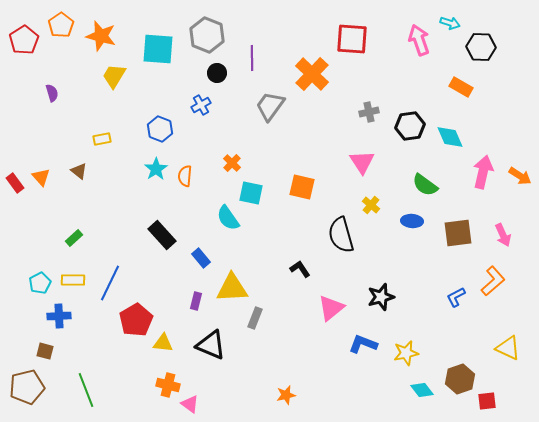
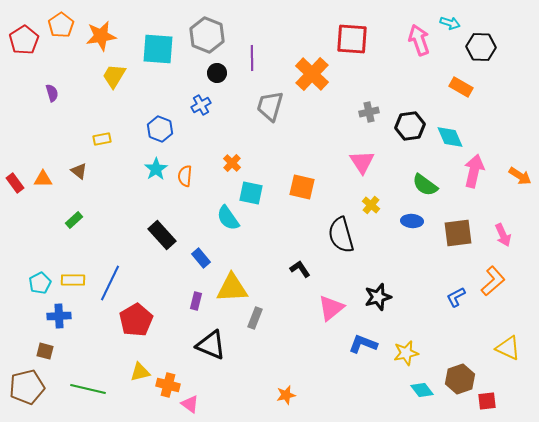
orange star at (101, 36): rotated 24 degrees counterclockwise
gray trapezoid at (270, 106): rotated 20 degrees counterclockwise
pink arrow at (483, 172): moved 9 px left, 1 px up
orange triangle at (41, 177): moved 2 px right, 2 px down; rotated 48 degrees counterclockwise
green rectangle at (74, 238): moved 18 px up
black star at (381, 297): moved 3 px left
yellow triangle at (163, 343): moved 23 px left, 29 px down; rotated 20 degrees counterclockwise
green line at (86, 390): moved 2 px right, 1 px up; rotated 56 degrees counterclockwise
